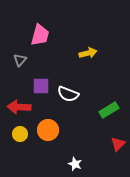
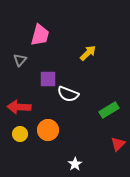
yellow arrow: rotated 30 degrees counterclockwise
purple square: moved 7 px right, 7 px up
white star: rotated 16 degrees clockwise
